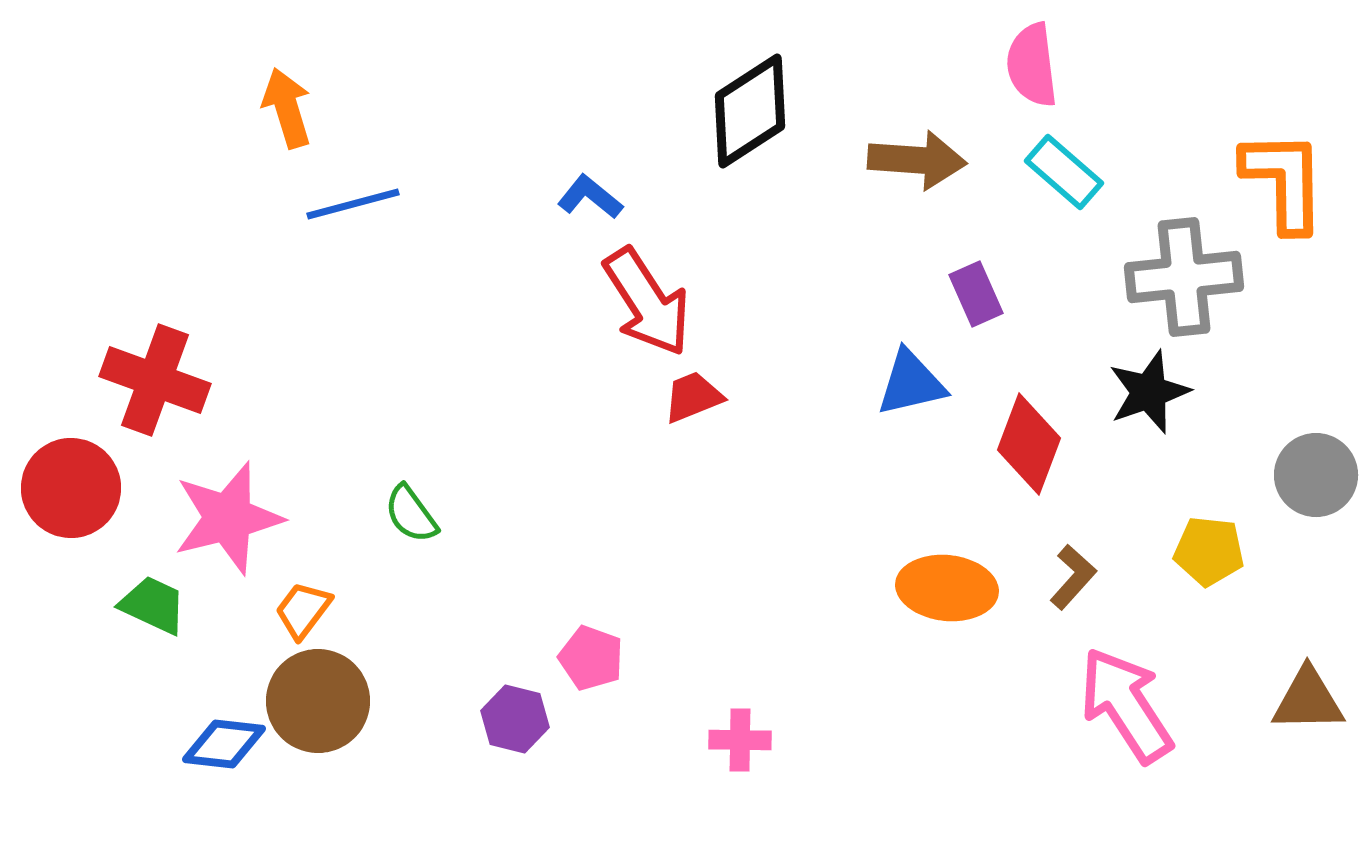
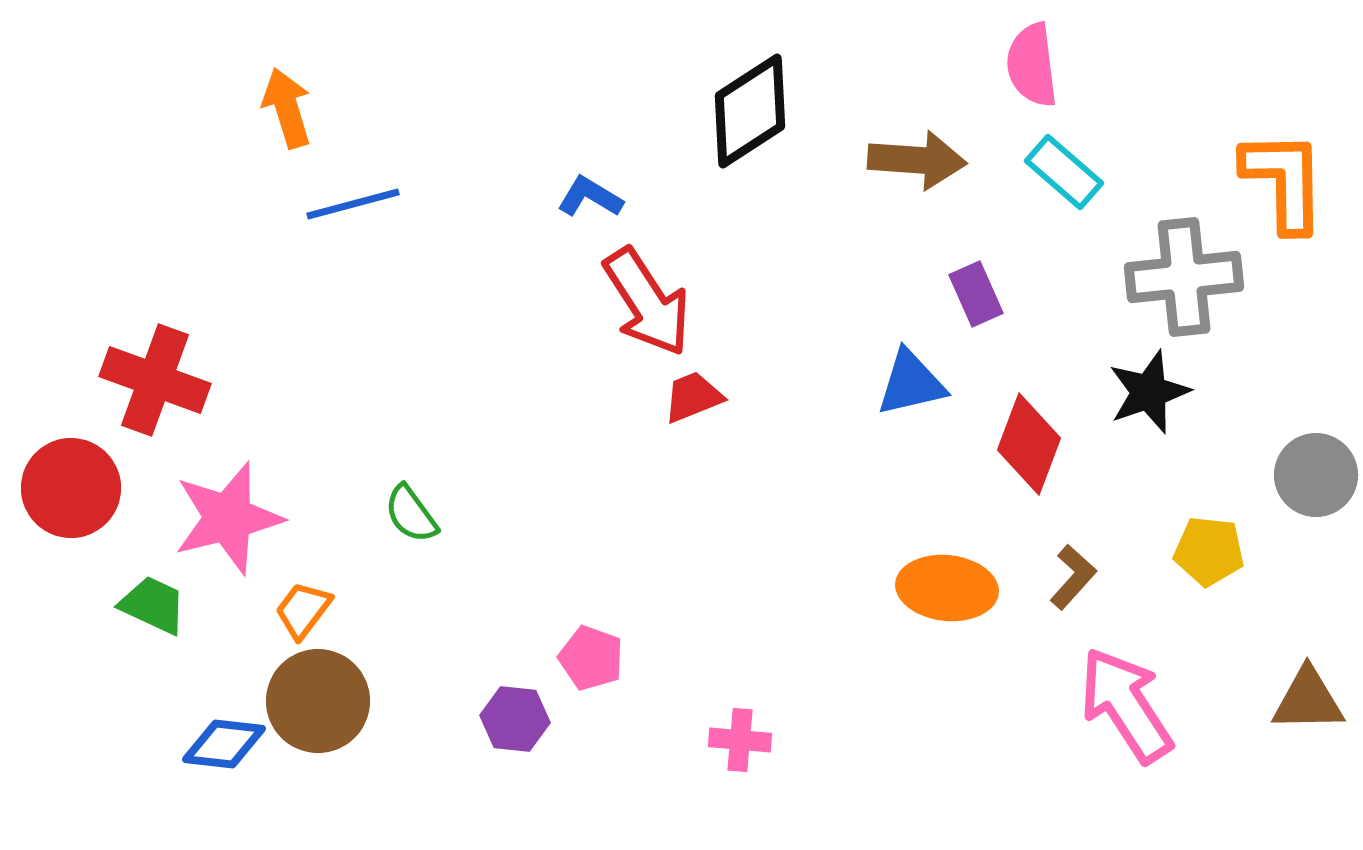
blue L-shape: rotated 8 degrees counterclockwise
purple hexagon: rotated 8 degrees counterclockwise
pink cross: rotated 4 degrees clockwise
